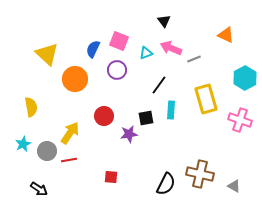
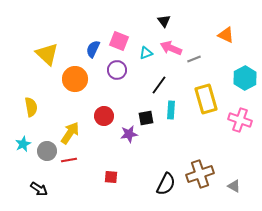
brown cross: rotated 32 degrees counterclockwise
